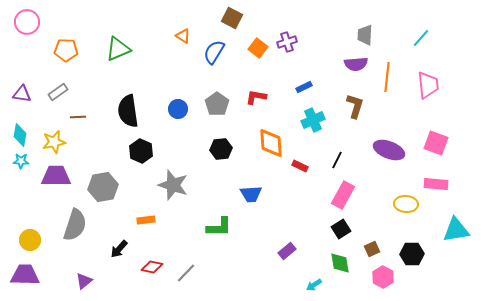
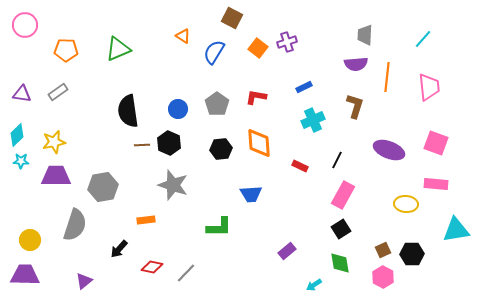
pink circle at (27, 22): moved 2 px left, 3 px down
cyan line at (421, 38): moved 2 px right, 1 px down
pink trapezoid at (428, 85): moved 1 px right, 2 px down
brown line at (78, 117): moved 64 px right, 28 px down
cyan diamond at (20, 135): moved 3 px left; rotated 35 degrees clockwise
orange diamond at (271, 143): moved 12 px left
black hexagon at (141, 151): moved 28 px right, 8 px up
brown square at (372, 249): moved 11 px right, 1 px down
